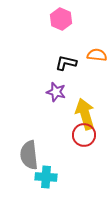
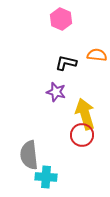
red circle: moved 2 px left
